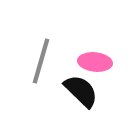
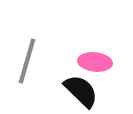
gray line: moved 14 px left
